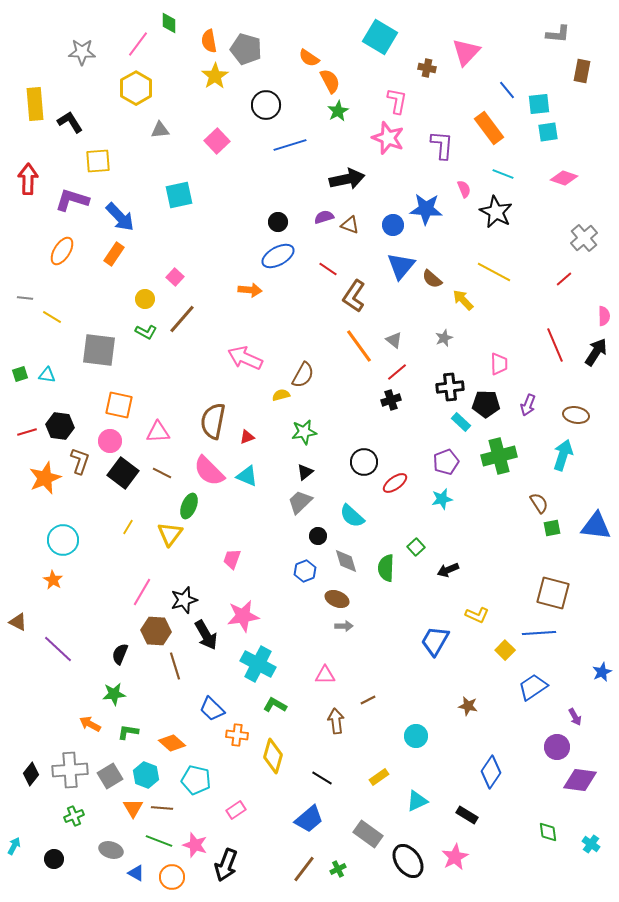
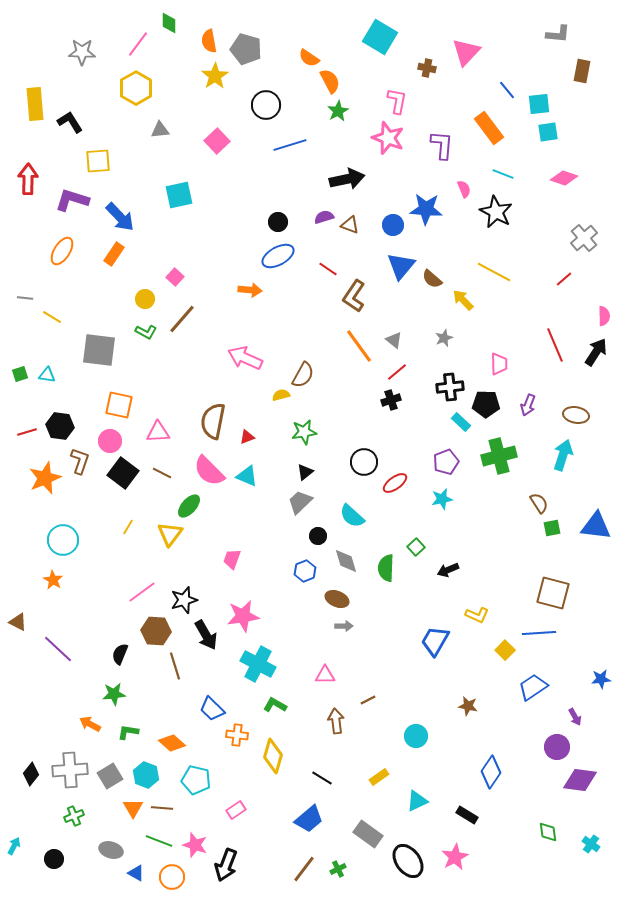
green ellipse at (189, 506): rotated 20 degrees clockwise
pink line at (142, 592): rotated 24 degrees clockwise
blue star at (602, 672): moved 1 px left, 7 px down; rotated 18 degrees clockwise
